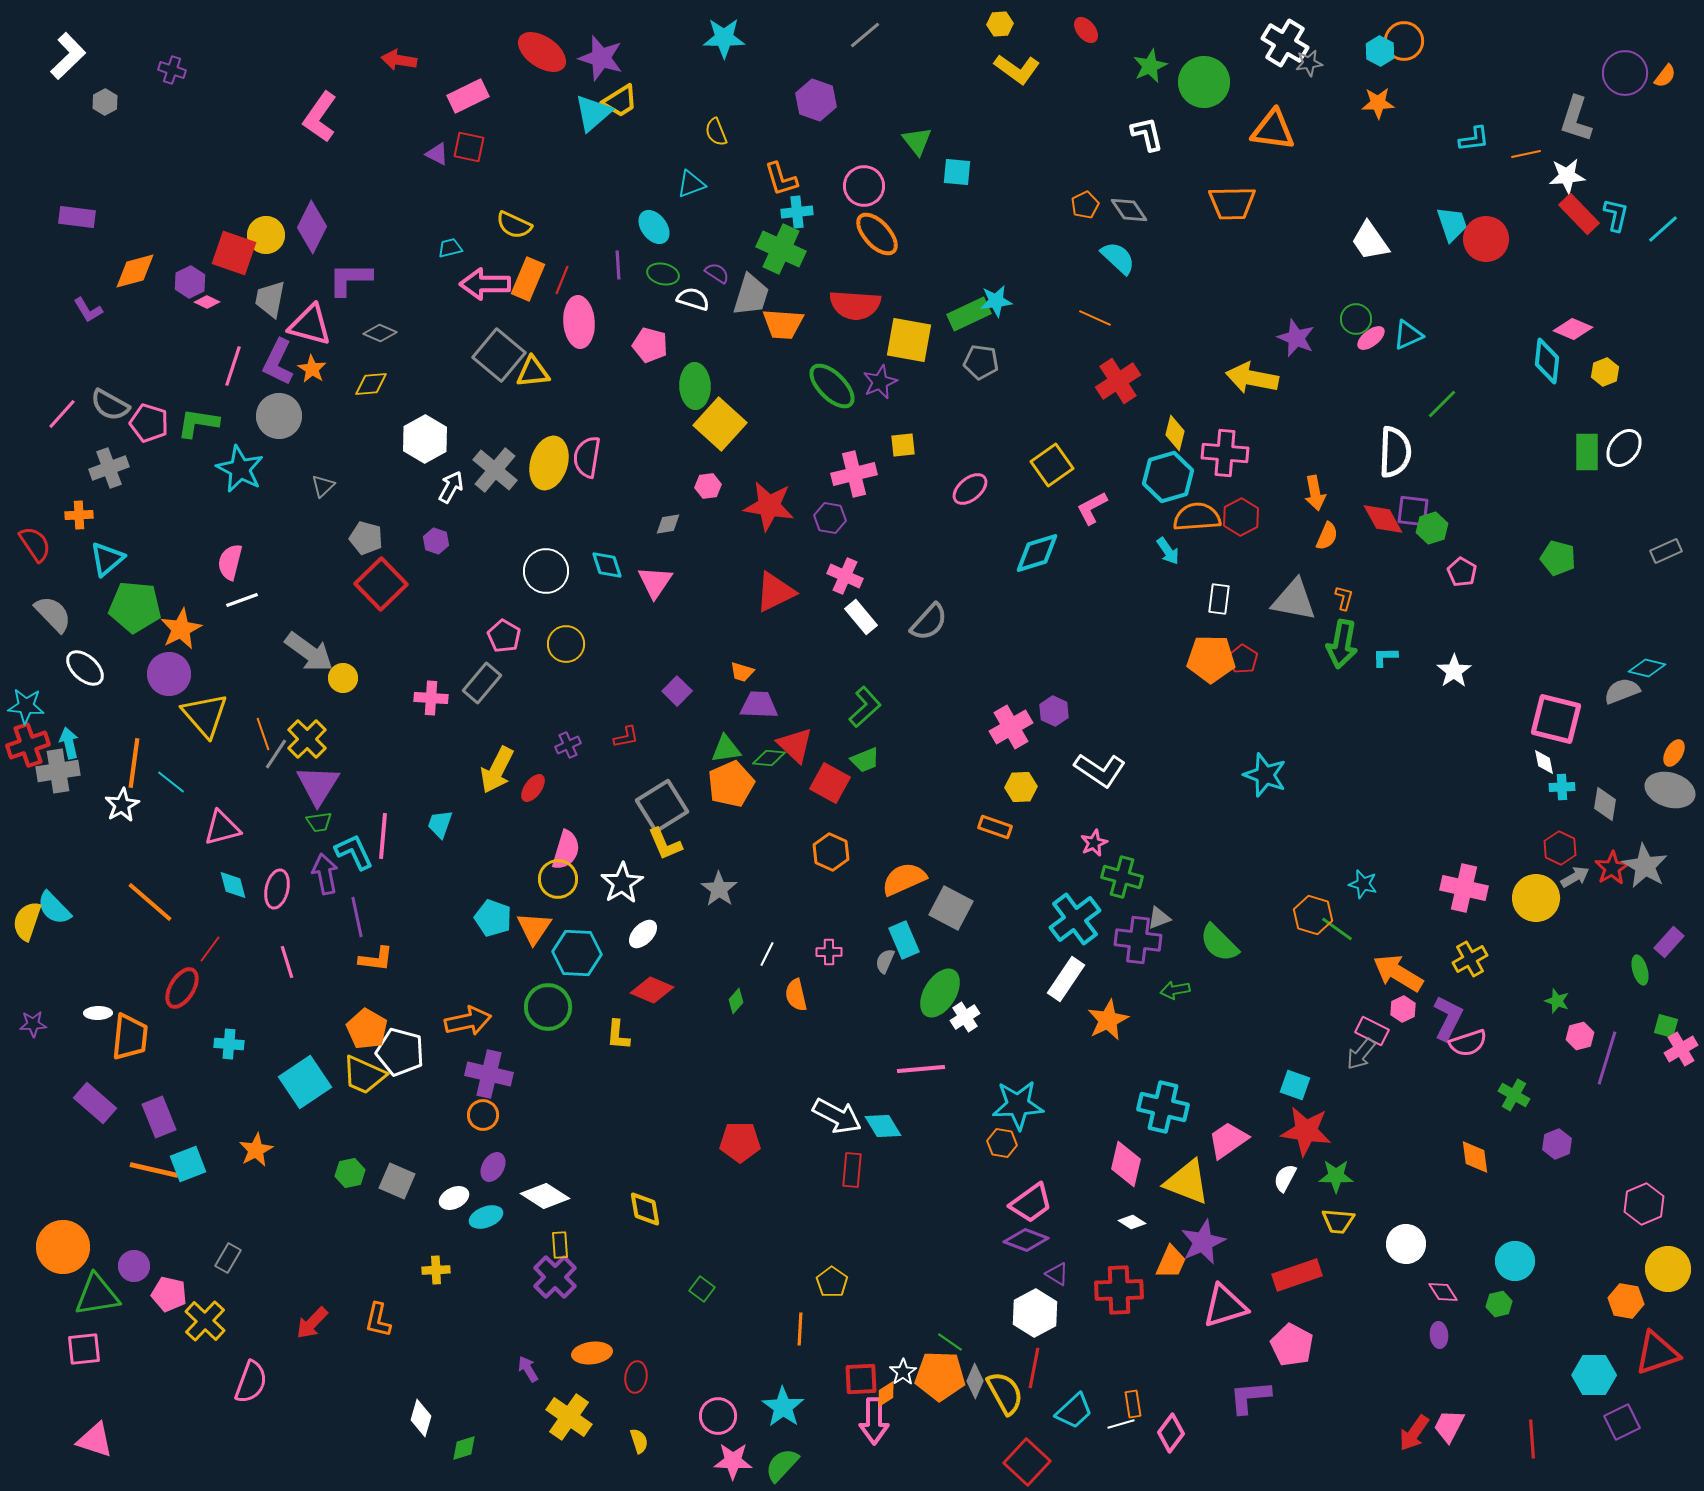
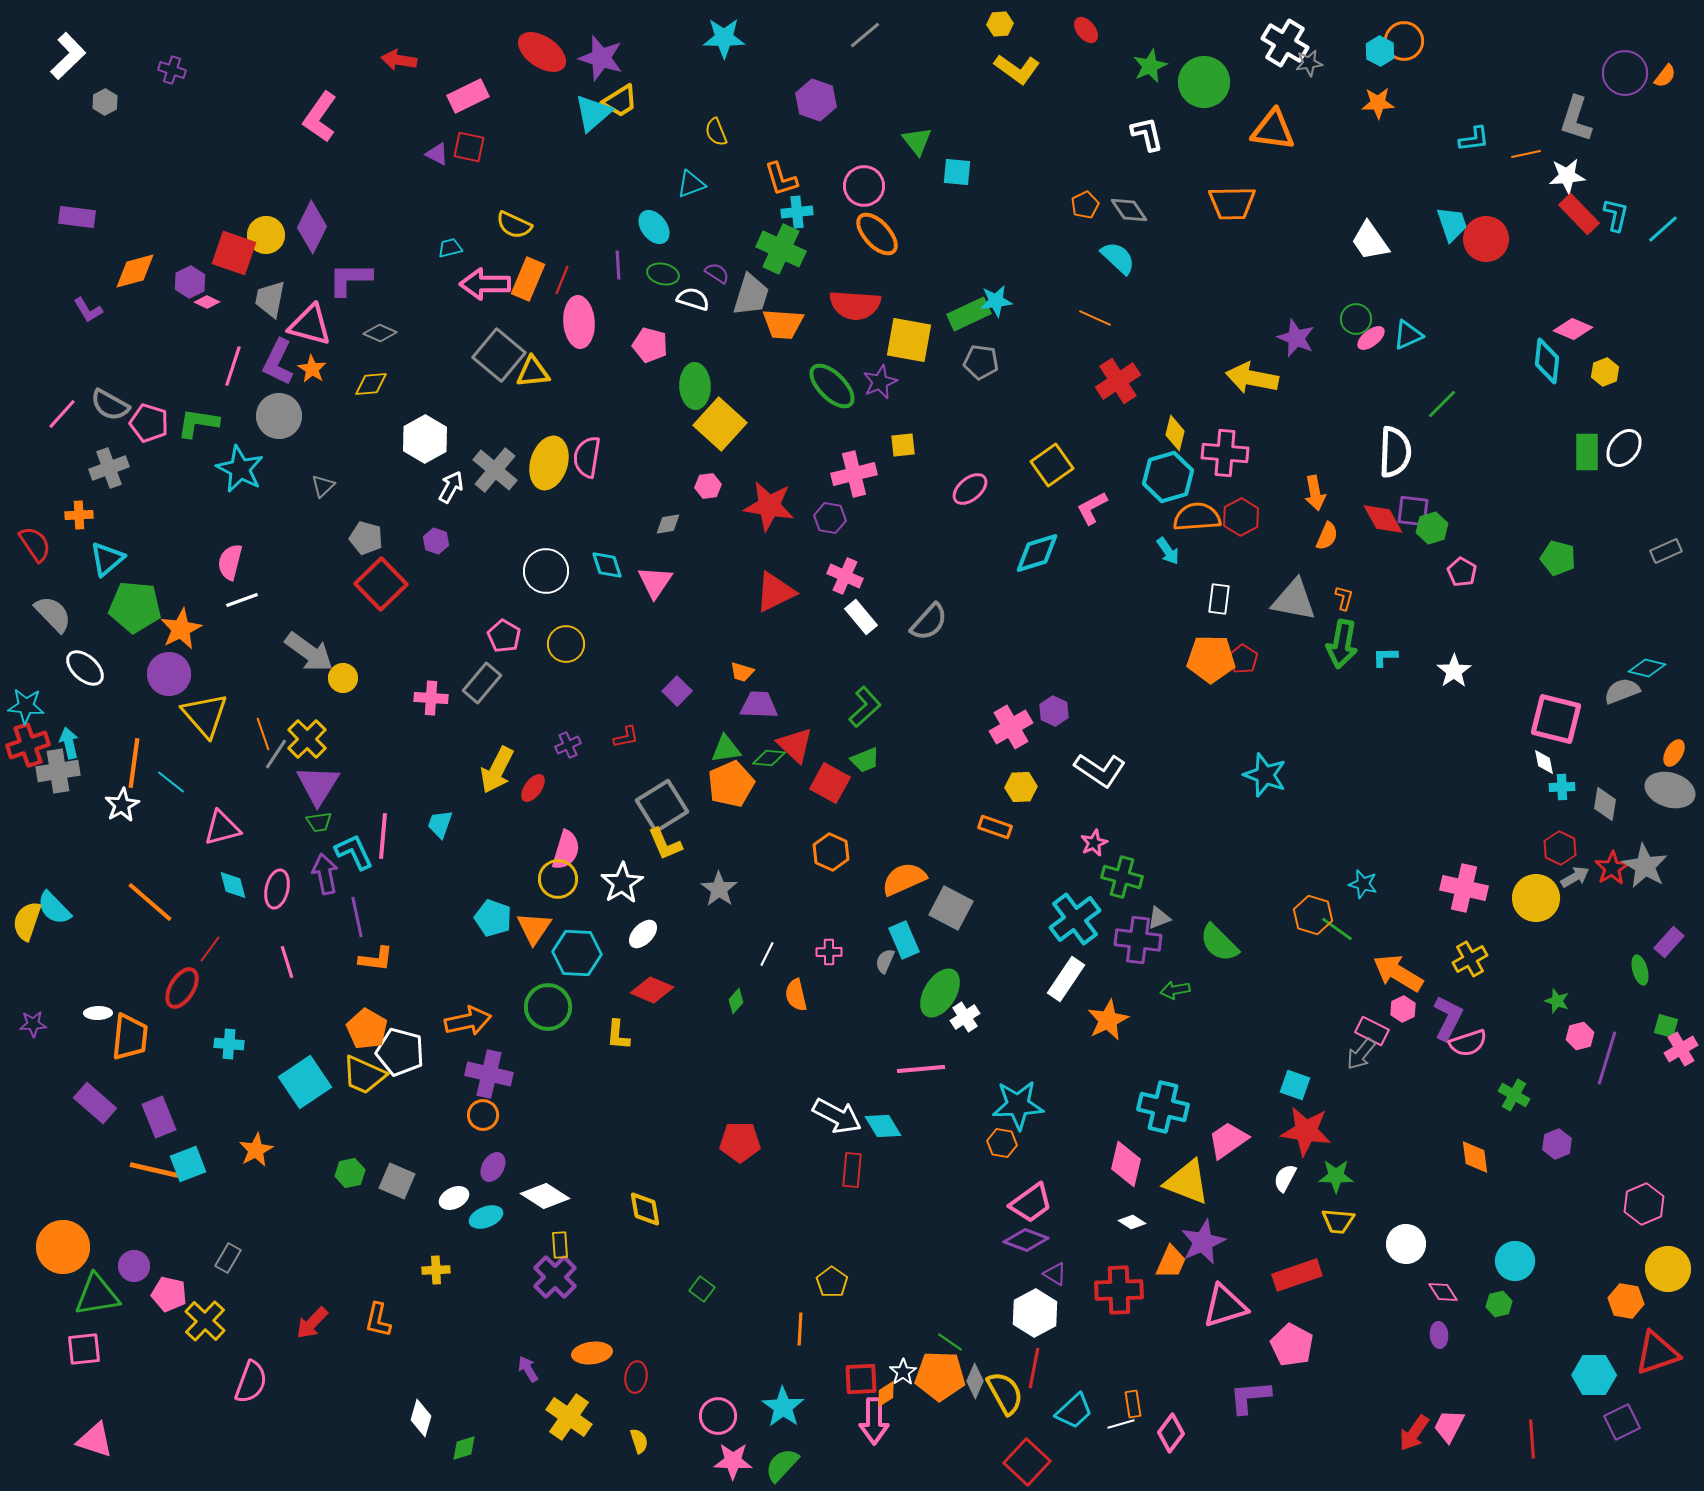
purple triangle at (1057, 1274): moved 2 px left
